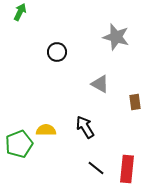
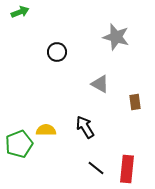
green arrow: rotated 42 degrees clockwise
